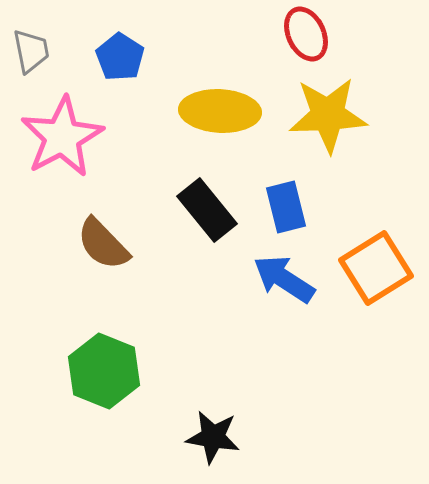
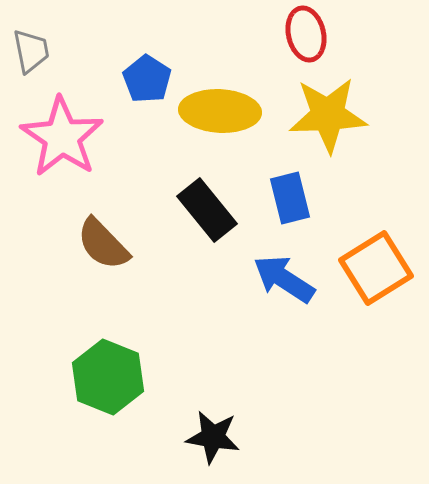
red ellipse: rotated 12 degrees clockwise
blue pentagon: moved 27 px right, 22 px down
pink star: rotated 10 degrees counterclockwise
blue rectangle: moved 4 px right, 9 px up
green hexagon: moved 4 px right, 6 px down
